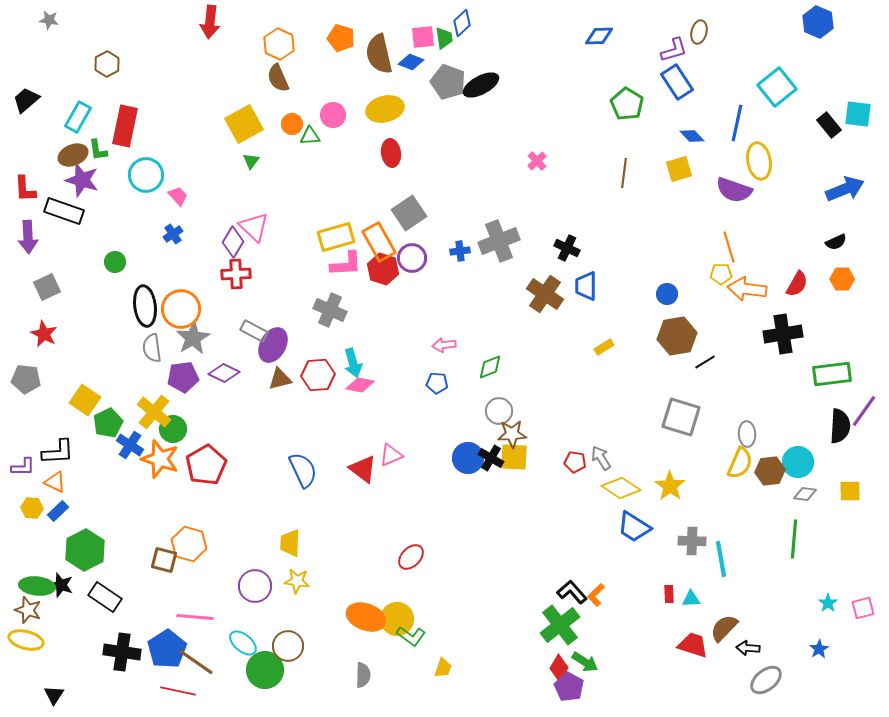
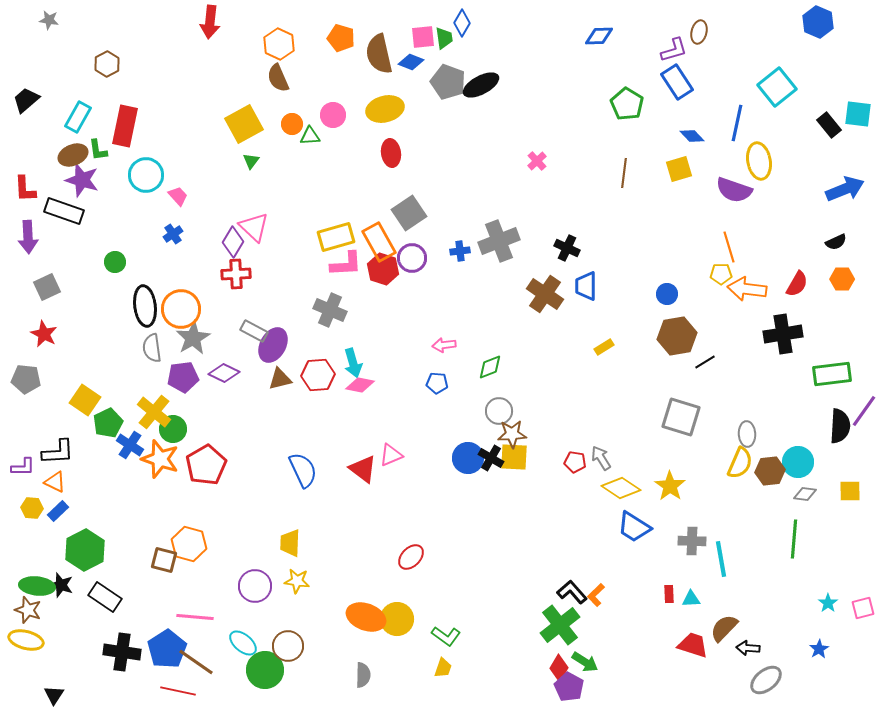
blue diamond at (462, 23): rotated 16 degrees counterclockwise
green L-shape at (411, 636): moved 35 px right
